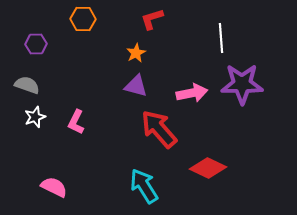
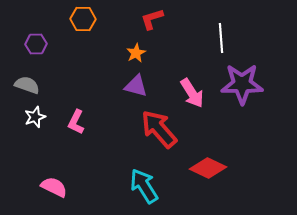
pink arrow: rotated 68 degrees clockwise
